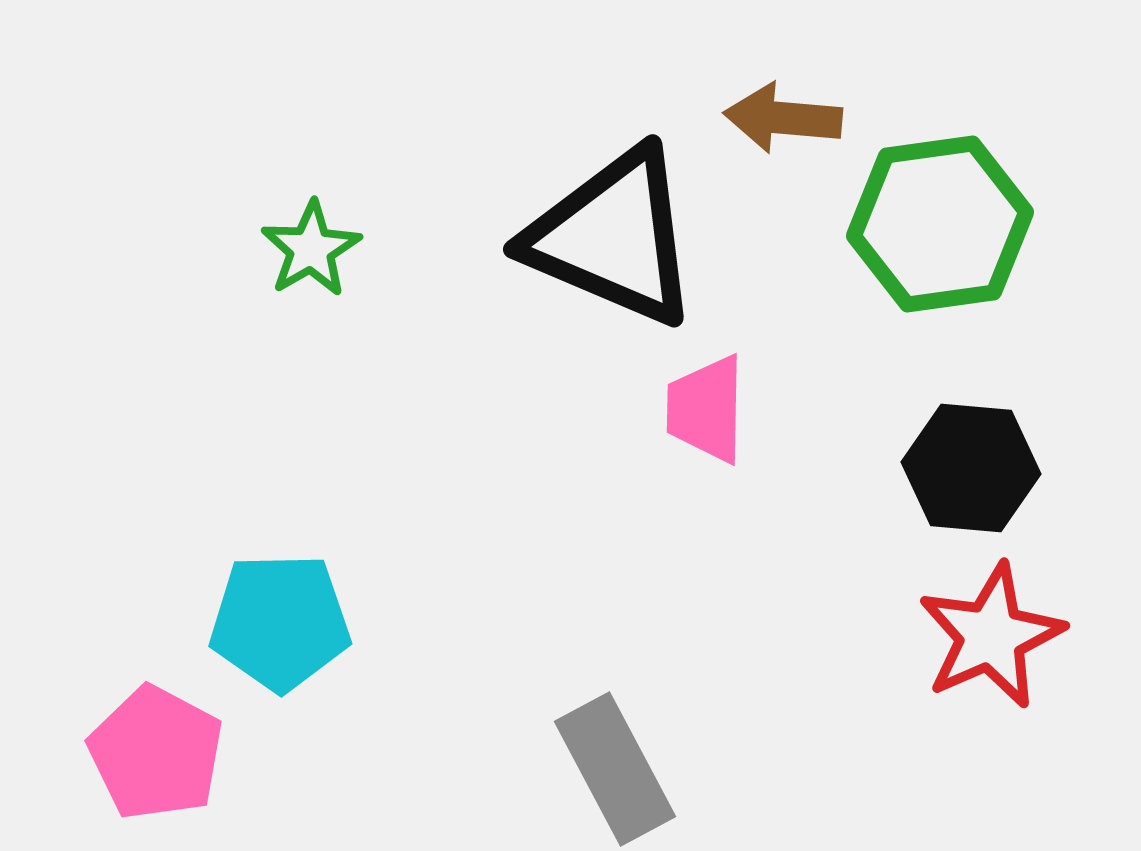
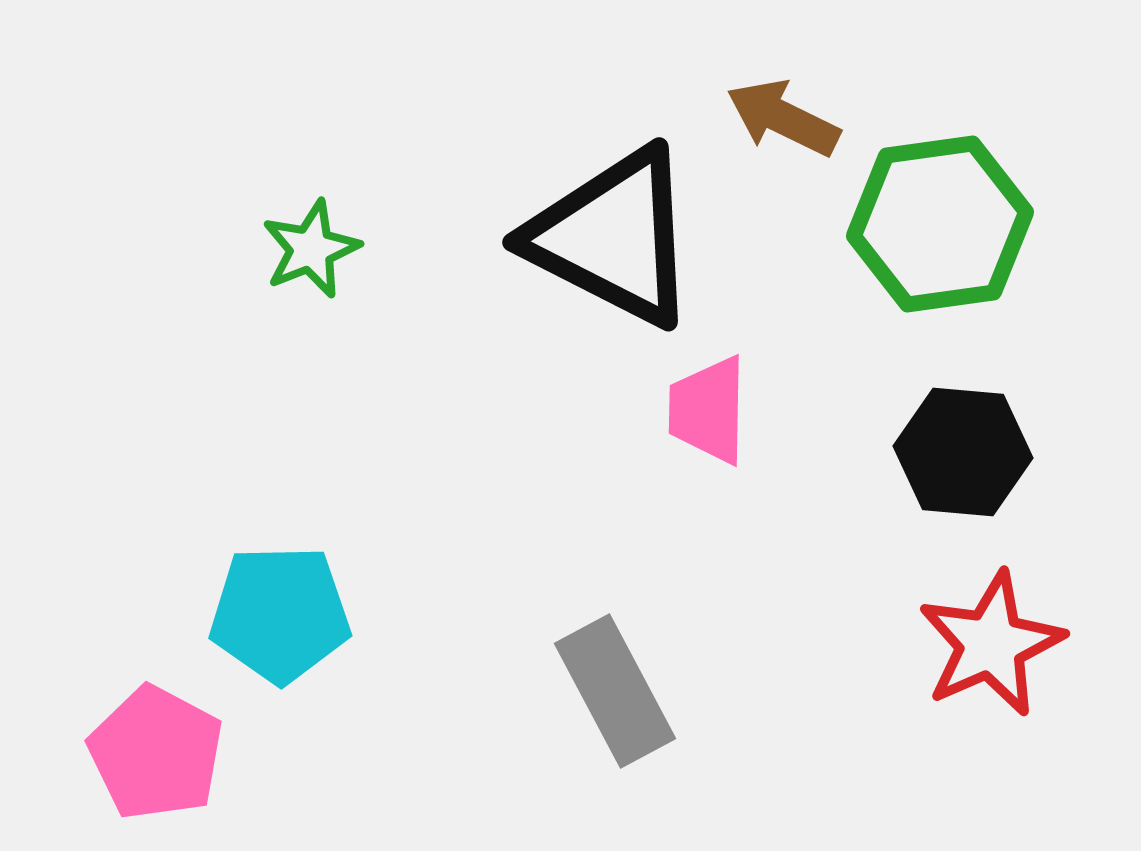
brown arrow: rotated 21 degrees clockwise
black triangle: rotated 4 degrees clockwise
green star: rotated 8 degrees clockwise
pink trapezoid: moved 2 px right, 1 px down
black hexagon: moved 8 px left, 16 px up
cyan pentagon: moved 8 px up
red star: moved 8 px down
gray rectangle: moved 78 px up
